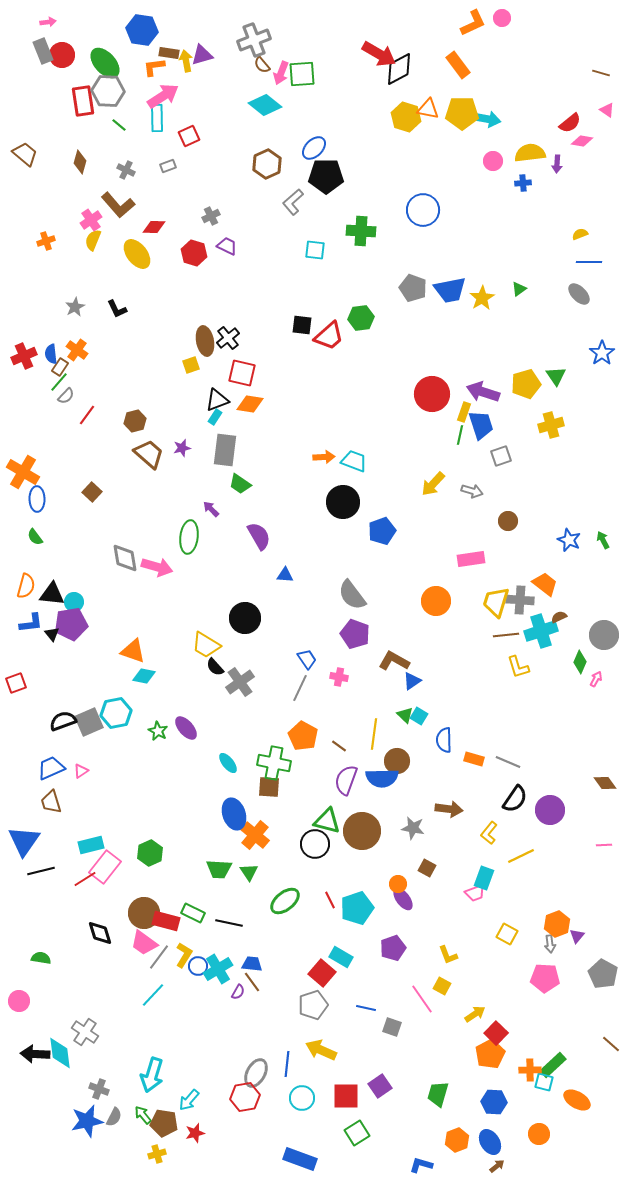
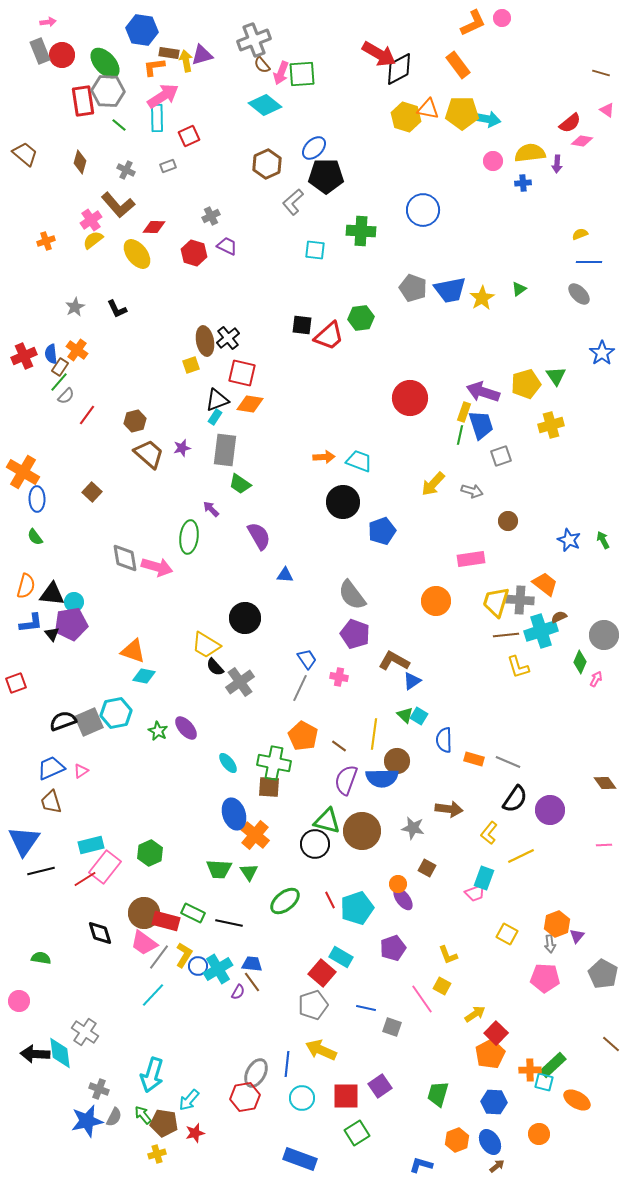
gray rectangle at (43, 51): moved 3 px left
yellow semicircle at (93, 240): rotated 30 degrees clockwise
red circle at (432, 394): moved 22 px left, 4 px down
cyan trapezoid at (354, 461): moved 5 px right
